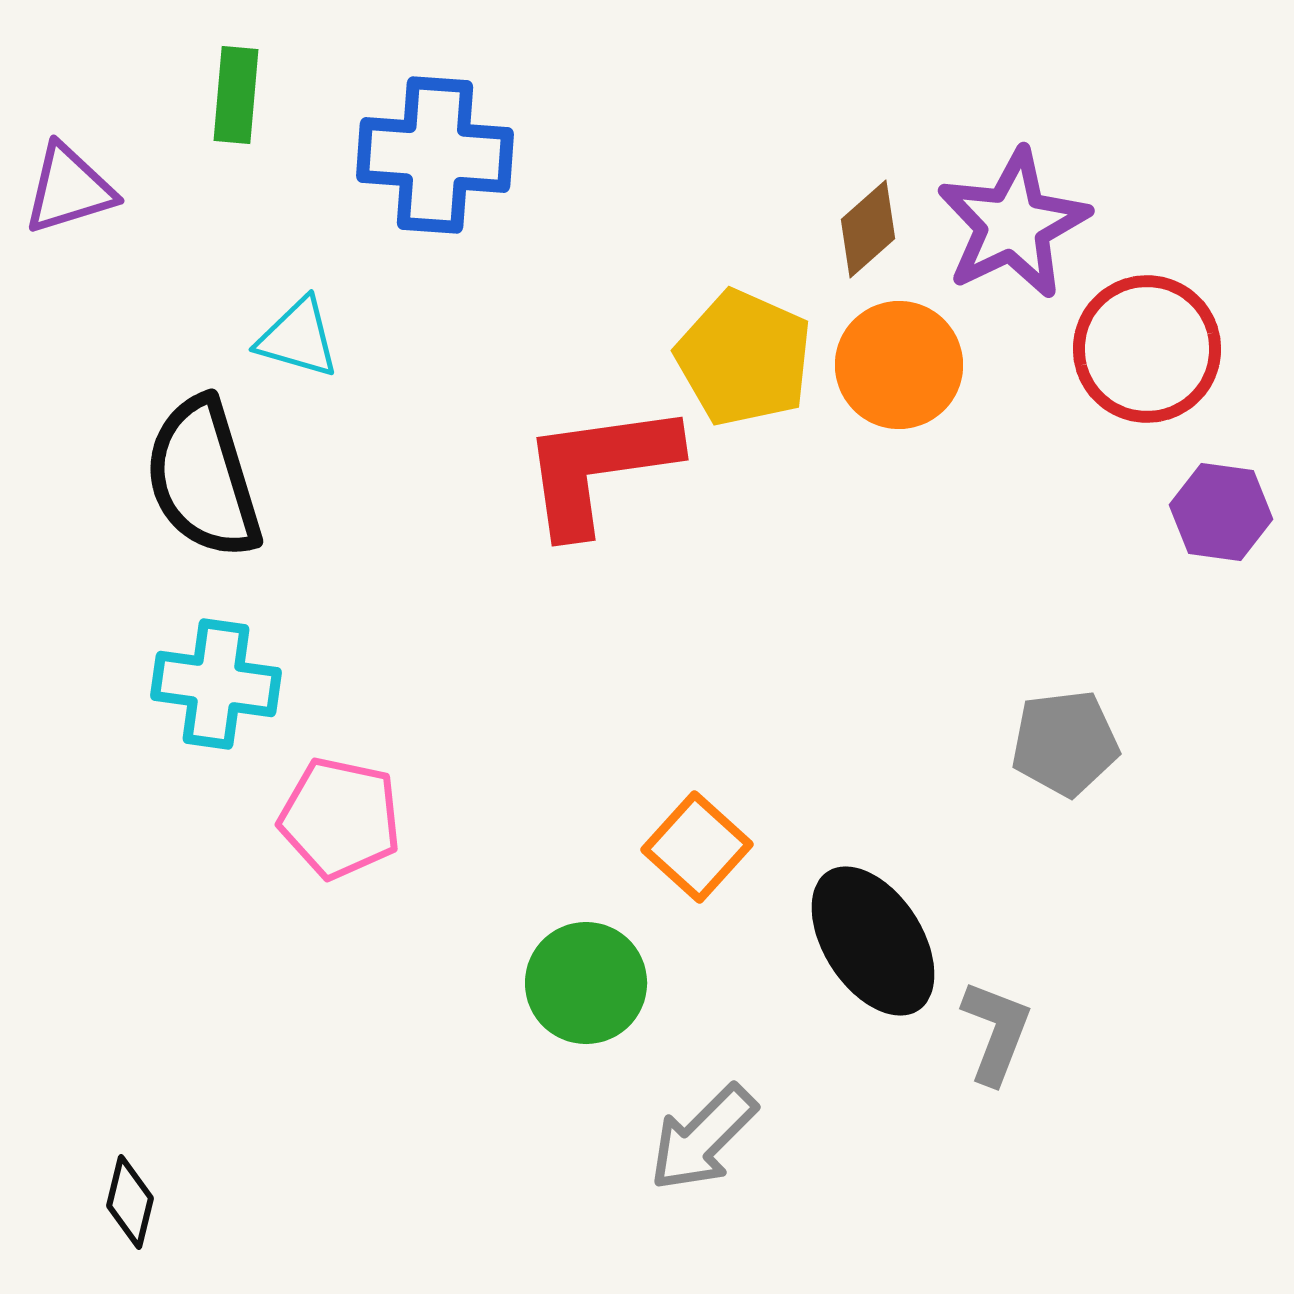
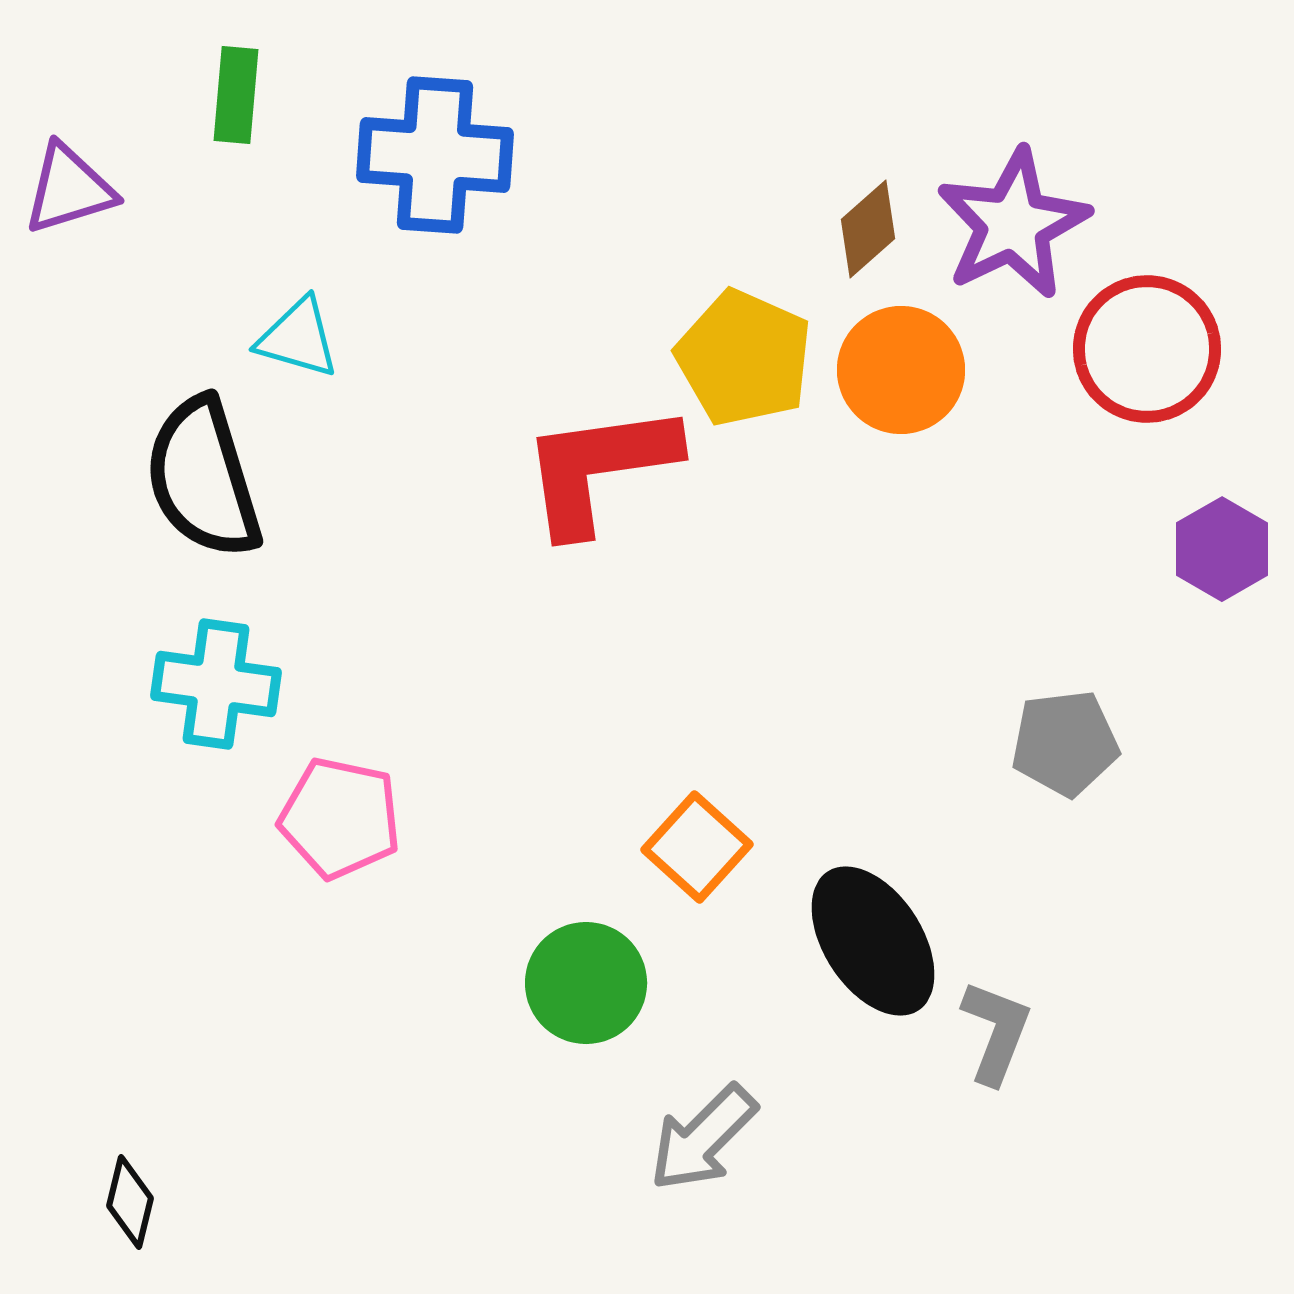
orange circle: moved 2 px right, 5 px down
purple hexagon: moved 1 px right, 37 px down; rotated 22 degrees clockwise
